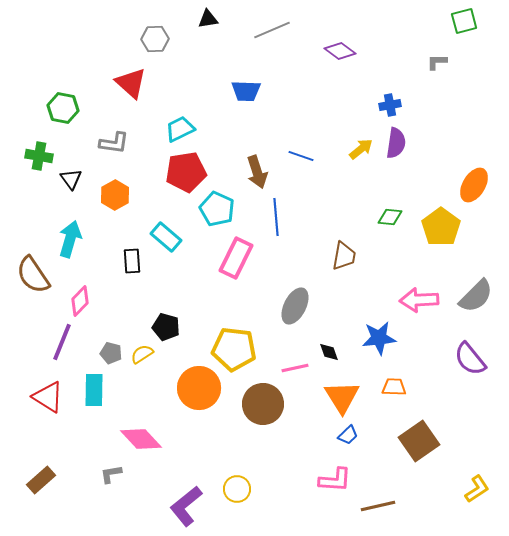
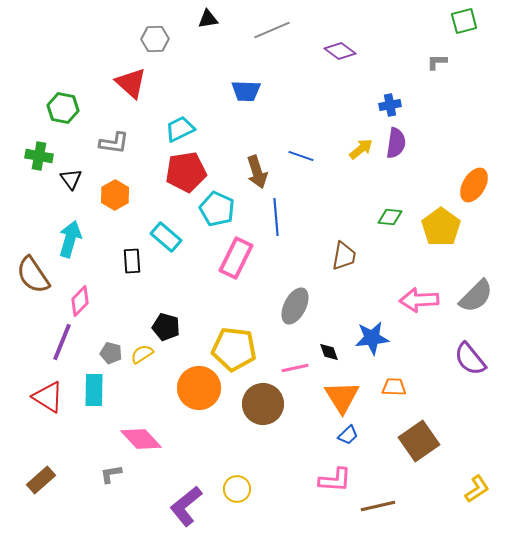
blue star at (379, 338): moved 7 px left
